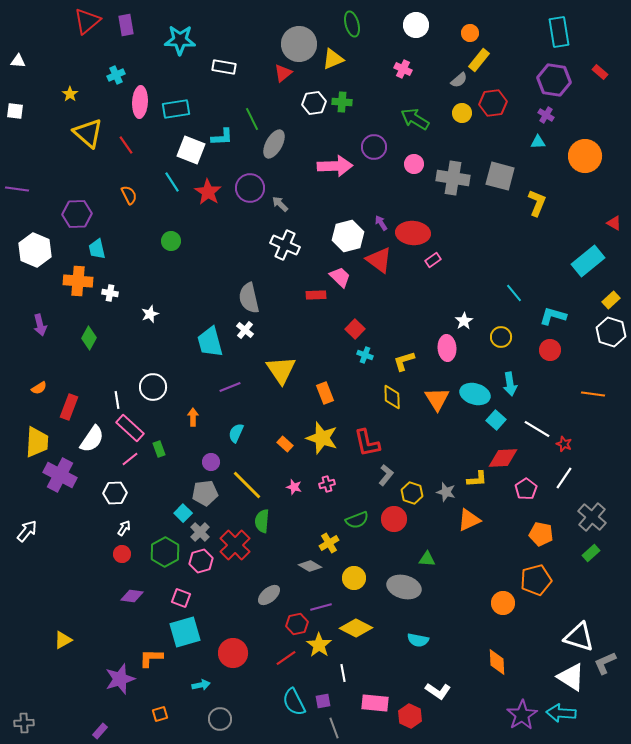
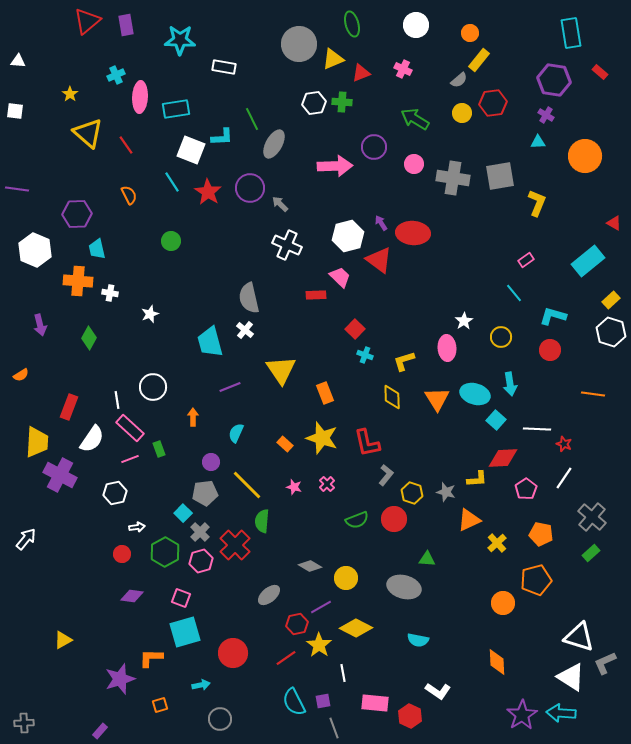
cyan rectangle at (559, 32): moved 12 px right, 1 px down
red triangle at (283, 73): moved 78 px right; rotated 18 degrees clockwise
pink ellipse at (140, 102): moved 5 px up
gray square at (500, 176): rotated 24 degrees counterclockwise
white cross at (285, 245): moved 2 px right
pink rectangle at (433, 260): moved 93 px right
orange semicircle at (39, 388): moved 18 px left, 13 px up
white line at (537, 429): rotated 28 degrees counterclockwise
pink line at (130, 459): rotated 18 degrees clockwise
pink cross at (327, 484): rotated 28 degrees counterclockwise
white hexagon at (115, 493): rotated 10 degrees counterclockwise
white arrow at (124, 528): moved 13 px right, 1 px up; rotated 49 degrees clockwise
white arrow at (27, 531): moved 1 px left, 8 px down
yellow cross at (329, 543): moved 168 px right; rotated 12 degrees counterclockwise
yellow circle at (354, 578): moved 8 px left
purple line at (321, 607): rotated 15 degrees counterclockwise
orange square at (160, 714): moved 9 px up
